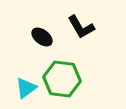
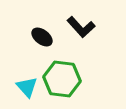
black L-shape: rotated 12 degrees counterclockwise
cyan triangle: moved 1 px right, 1 px up; rotated 35 degrees counterclockwise
